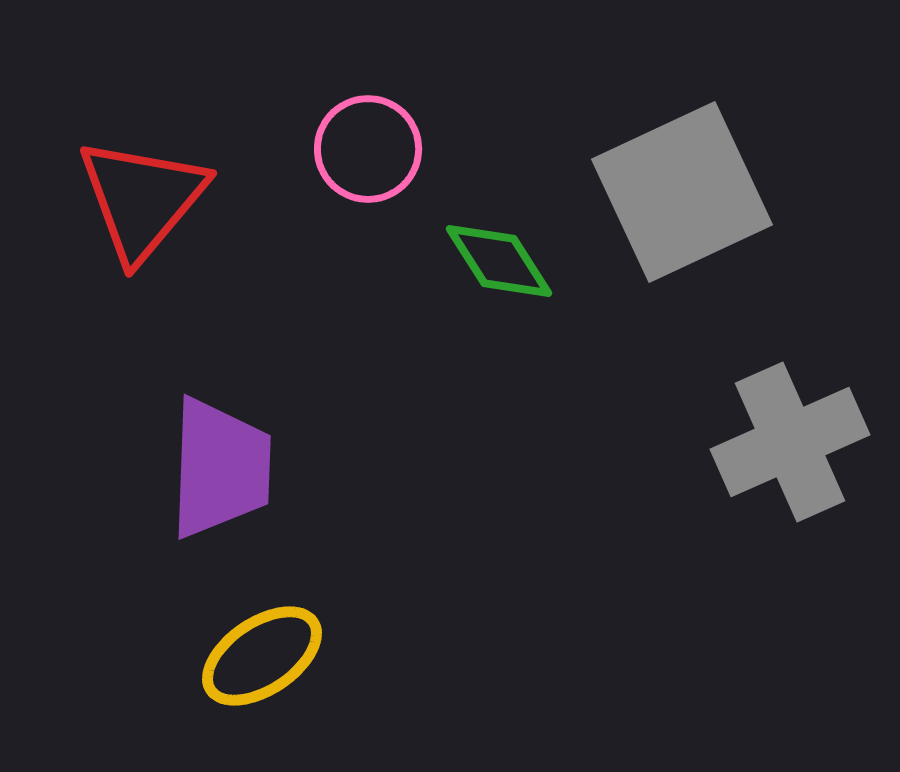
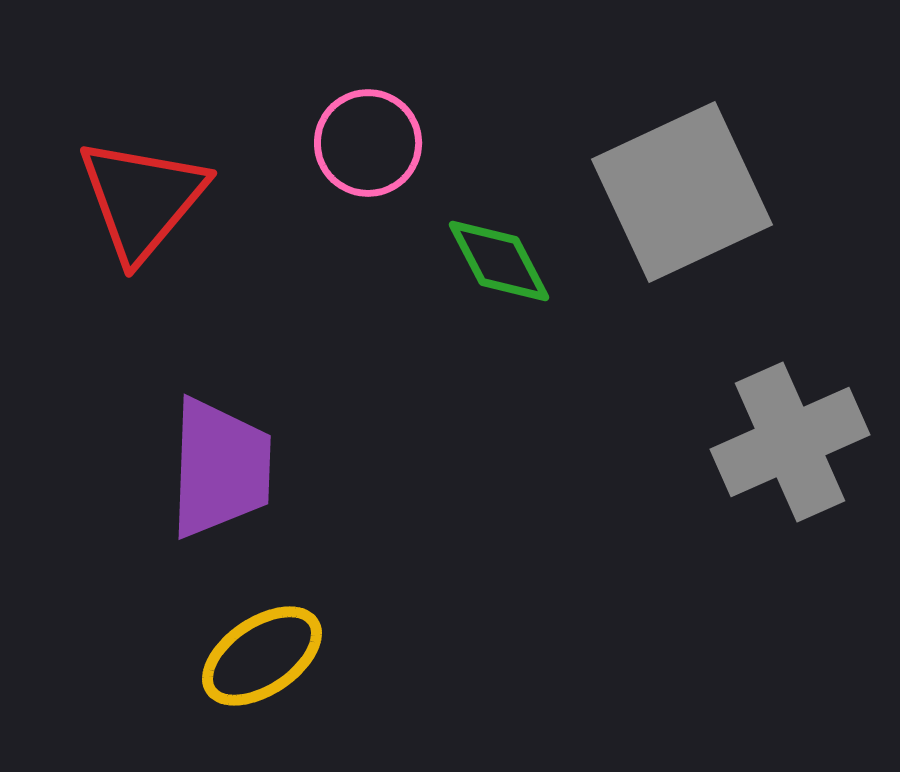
pink circle: moved 6 px up
green diamond: rotated 5 degrees clockwise
